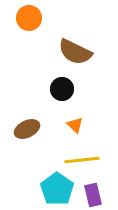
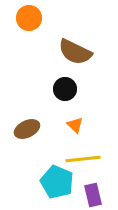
black circle: moved 3 px right
yellow line: moved 1 px right, 1 px up
cyan pentagon: moved 7 px up; rotated 12 degrees counterclockwise
